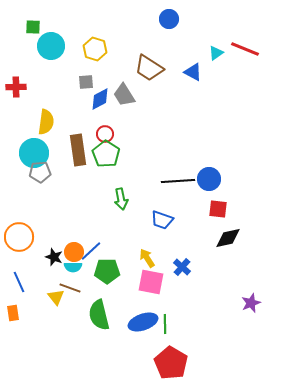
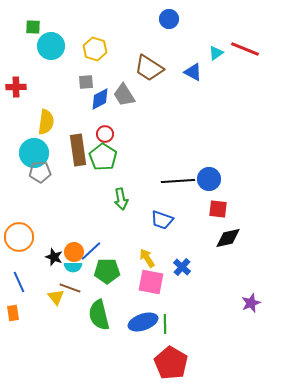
green pentagon at (106, 154): moved 3 px left, 3 px down
